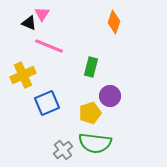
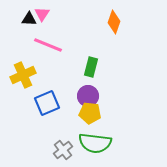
black triangle: moved 4 px up; rotated 21 degrees counterclockwise
pink line: moved 1 px left, 1 px up
purple circle: moved 22 px left
yellow pentagon: rotated 25 degrees clockwise
